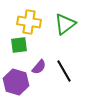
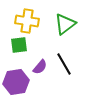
yellow cross: moved 2 px left, 1 px up
purple semicircle: moved 1 px right
black line: moved 7 px up
purple hexagon: rotated 25 degrees counterclockwise
